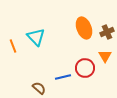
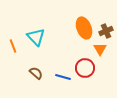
brown cross: moved 1 px left, 1 px up
orange triangle: moved 5 px left, 7 px up
blue line: rotated 28 degrees clockwise
brown semicircle: moved 3 px left, 15 px up
